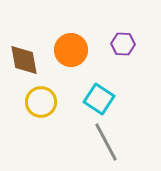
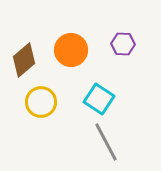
brown diamond: rotated 60 degrees clockwise
